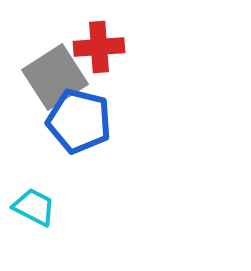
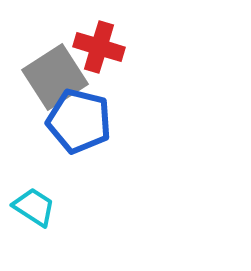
red cross: rotated 21 degrees clockwise
cyan trapezoid: rotated 6 degrees clockwise
